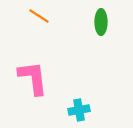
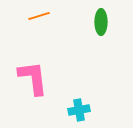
orange line: rotated 50 degrees counterclockwise
